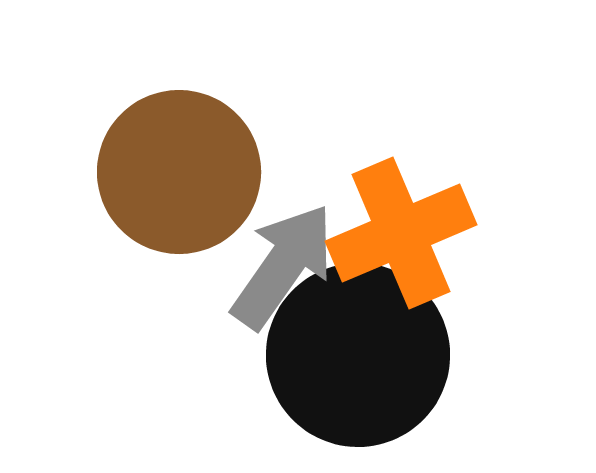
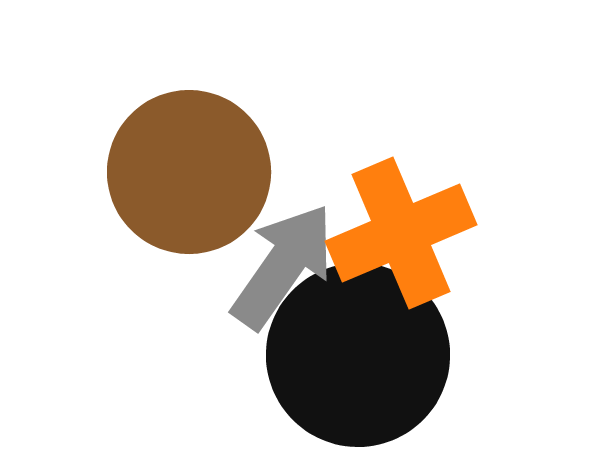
brown circle: moved 10 px right
